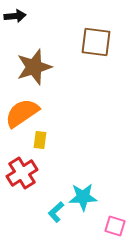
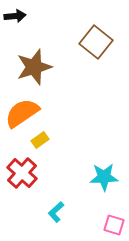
brown square: rotated 32 degrees clockwise
yellow rectangle: rotated 48 degrees clockwise
red cross: rotated 16 degrees counterclockwise
cyan star: moved 21 px right, 20 px up
pink square: moved 1 px left, 1 px up
